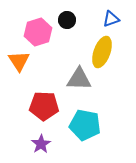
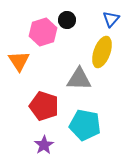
blue triangle: rotated 30 degrees counterclockwise
pink hexagon: moved 5 px right
red pentagon: rotated 16 degrees clockwise
purple star: moved 3 px right, 1 px down
